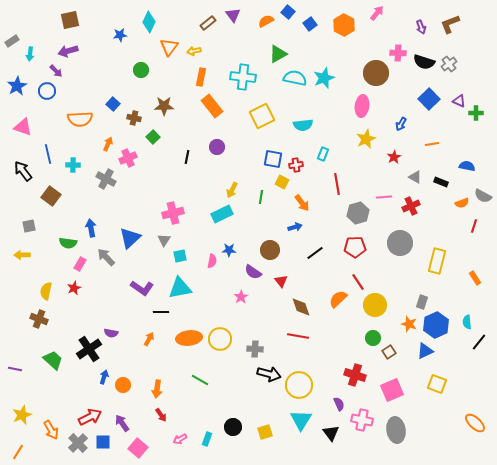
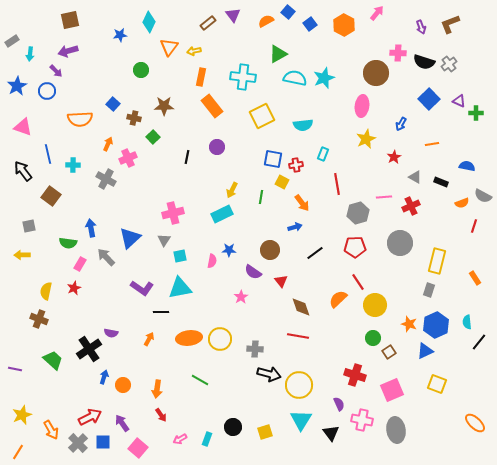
gray rectangle at (422, 302): moved 7 px right, 12 px up
